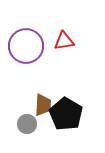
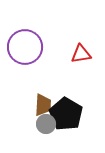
red triangle: moved 17 px right, 13 px down
purple circle: moved 1 px left, 1 px down
gray circle: moved 19 px right
